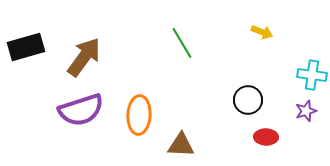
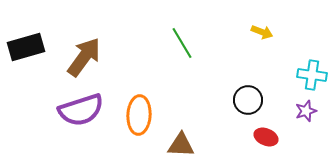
red ellipse: rotated 20 degrees clockwise
